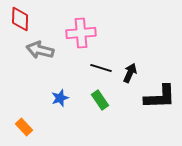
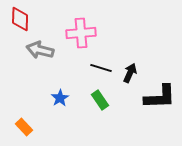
blue star: rotated 12 degrees counterclockwise
